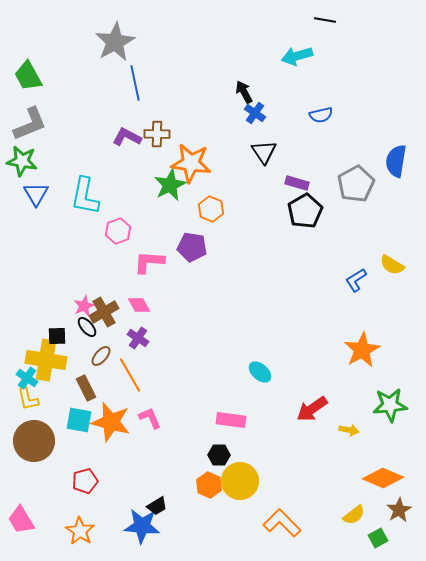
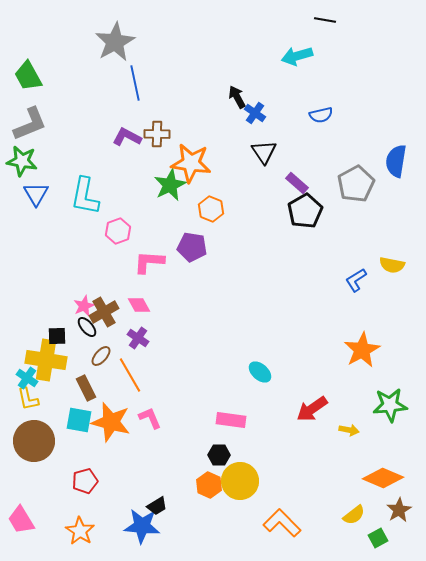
black arrow at (244, 92): moved 7 px left, 5 px down
purple rectangle at (297, 183): rotated 25 degrees clockwise
yellow semicircle at (392, 265): rotated 20 degrees counterclockwise
